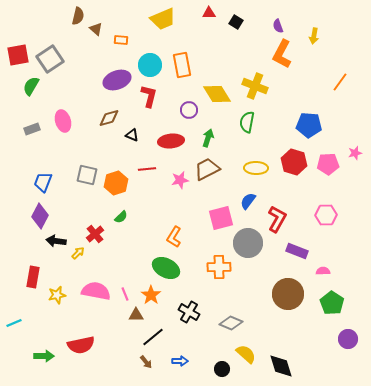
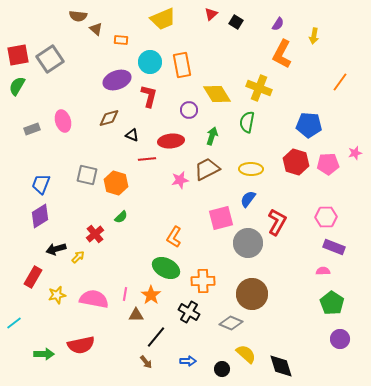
red triangle at (209, 13): moved 2 px right, 1 px down; rotated 40 degrees counterclockwise
brown semicircle at (78, 16): rotated 84 degrees clockwise
purple semicircle at (278, 26): moved 2 px up; rotated 128 degrees counterclockwise
cyan circle at (150, 65): moved 3 px up
green semicircle at (31, 86): moved 14 px left
yellow cross at (255, 86): moved 4 px right, 2 px down
green arrow at (208, 138): moved 4 px right, 2 px up
red hexagon at (294, 162): moved 2 px right
yellow ellipse at (256, 168): moved 5 px left, 1 px down
red line at (147, 169): moved 10 px up
blue trapezoid at (43, 182): moved 2 px left, 2 px down
orange hexagon at (116, 183): rotated 25 degrees counterclockwise
blue semicircle at (248, 201): moved 2 px up
pink hexagon at (326, 215): moved 2 px down
purple diamond at (40, 216): rotated 30 degrees clockwise
red L-shape at (277, 219): moved 3 px down
black arrow at (56, 241): moved 8 px down; rotated 24 degrees counterclockwise
purple rectangle at (297, 251): moved 37 px right, 4 px up
yellow arrow at (78, 253): moved 4 px down
orange cross at (219, 267): moved 16 px left, 14 px down
red rectangle at (33, 277): rotated 20 degrees clockwise
pink semicircle at (96, 291): moved 2 px left, 8 px down
pink line at (125, 294): rotated 32 degrees clockwise
brown circle at (288, 294): moved 36 px left
cyan line at (14, 323): rotated 14 degrees counterclockwise
black line at (153, 337): moved 3 px right; rotated 10 degrees counterclockwise
purple circle at (348, 339): moved 8 px left
green arrow at (44, 356): moved 2 px up
blue arrow at (180, 361): moved 8 px right
